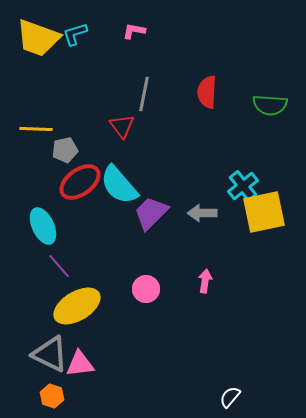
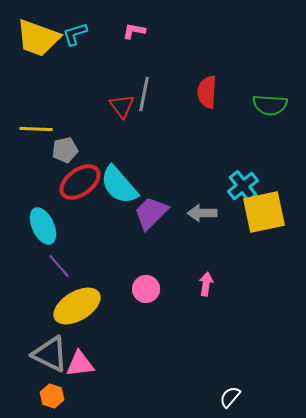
red triangle: moved 20 px up
pink arrow: moved 1 px right, 3 px down
